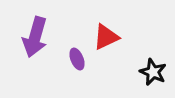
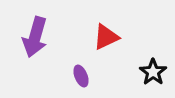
purple ellipse: moved 4 px right, 17 px down
black star: rotated 12 degrees clockwise
